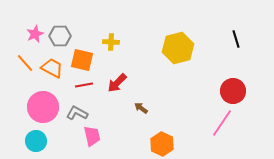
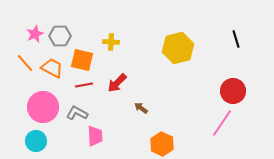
pink trapezoid: moved 3 px right; rotated 10 degrees clockwise
